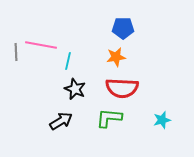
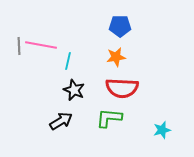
blue pentagon: moved 3 px left, 2 px up
gray line: moved 3 px right, 6 px up
black star: moved 1 px left, 1 px down
cyan star: moved 10 px down
